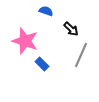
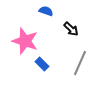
gray line: moved 1 px left, 8 px down
